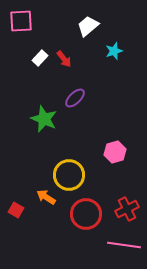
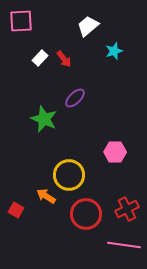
pink hexagon: rotated 15 degrees clockwise
orange arrow: moved 1 px up
